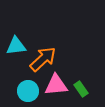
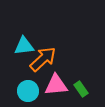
cyan triangle: moved 8 px right
